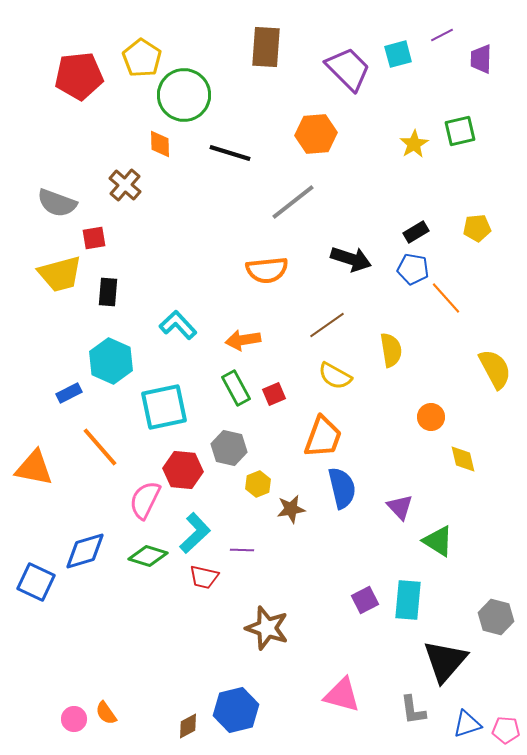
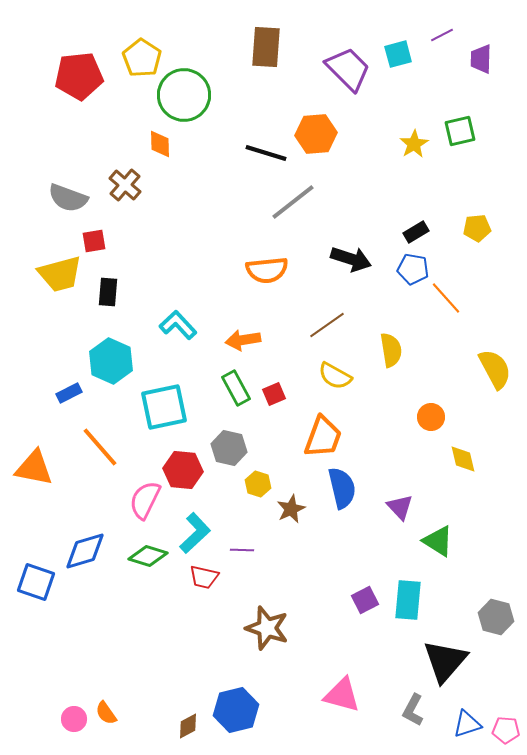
black line at (230, 153): moved 36 px right
gray semicircle at (57, 203): moved 11 px right, 5 px up
red square at (94, 238): moved 3 px down
yellow hexagon at (258, 484): rotated 20 degrees counterclockwise
brown star at (291, 509): rotated 16 degrees counterclockwise
blue square at (36, 582): rotated 6 degrees counterclockwise
gray L-shape at (413, 710): rotated 36 degrees clockwise
